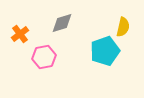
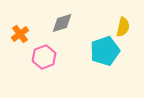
pink hexagon: rotated 10 degrees counterclockwise
